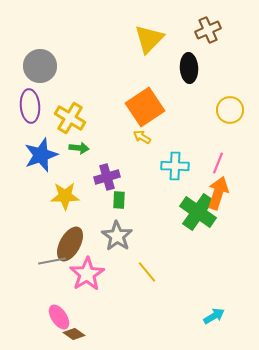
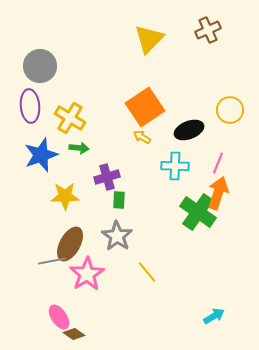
black ellipse: moved 62 px down; rotated 72 degrees clockwise
